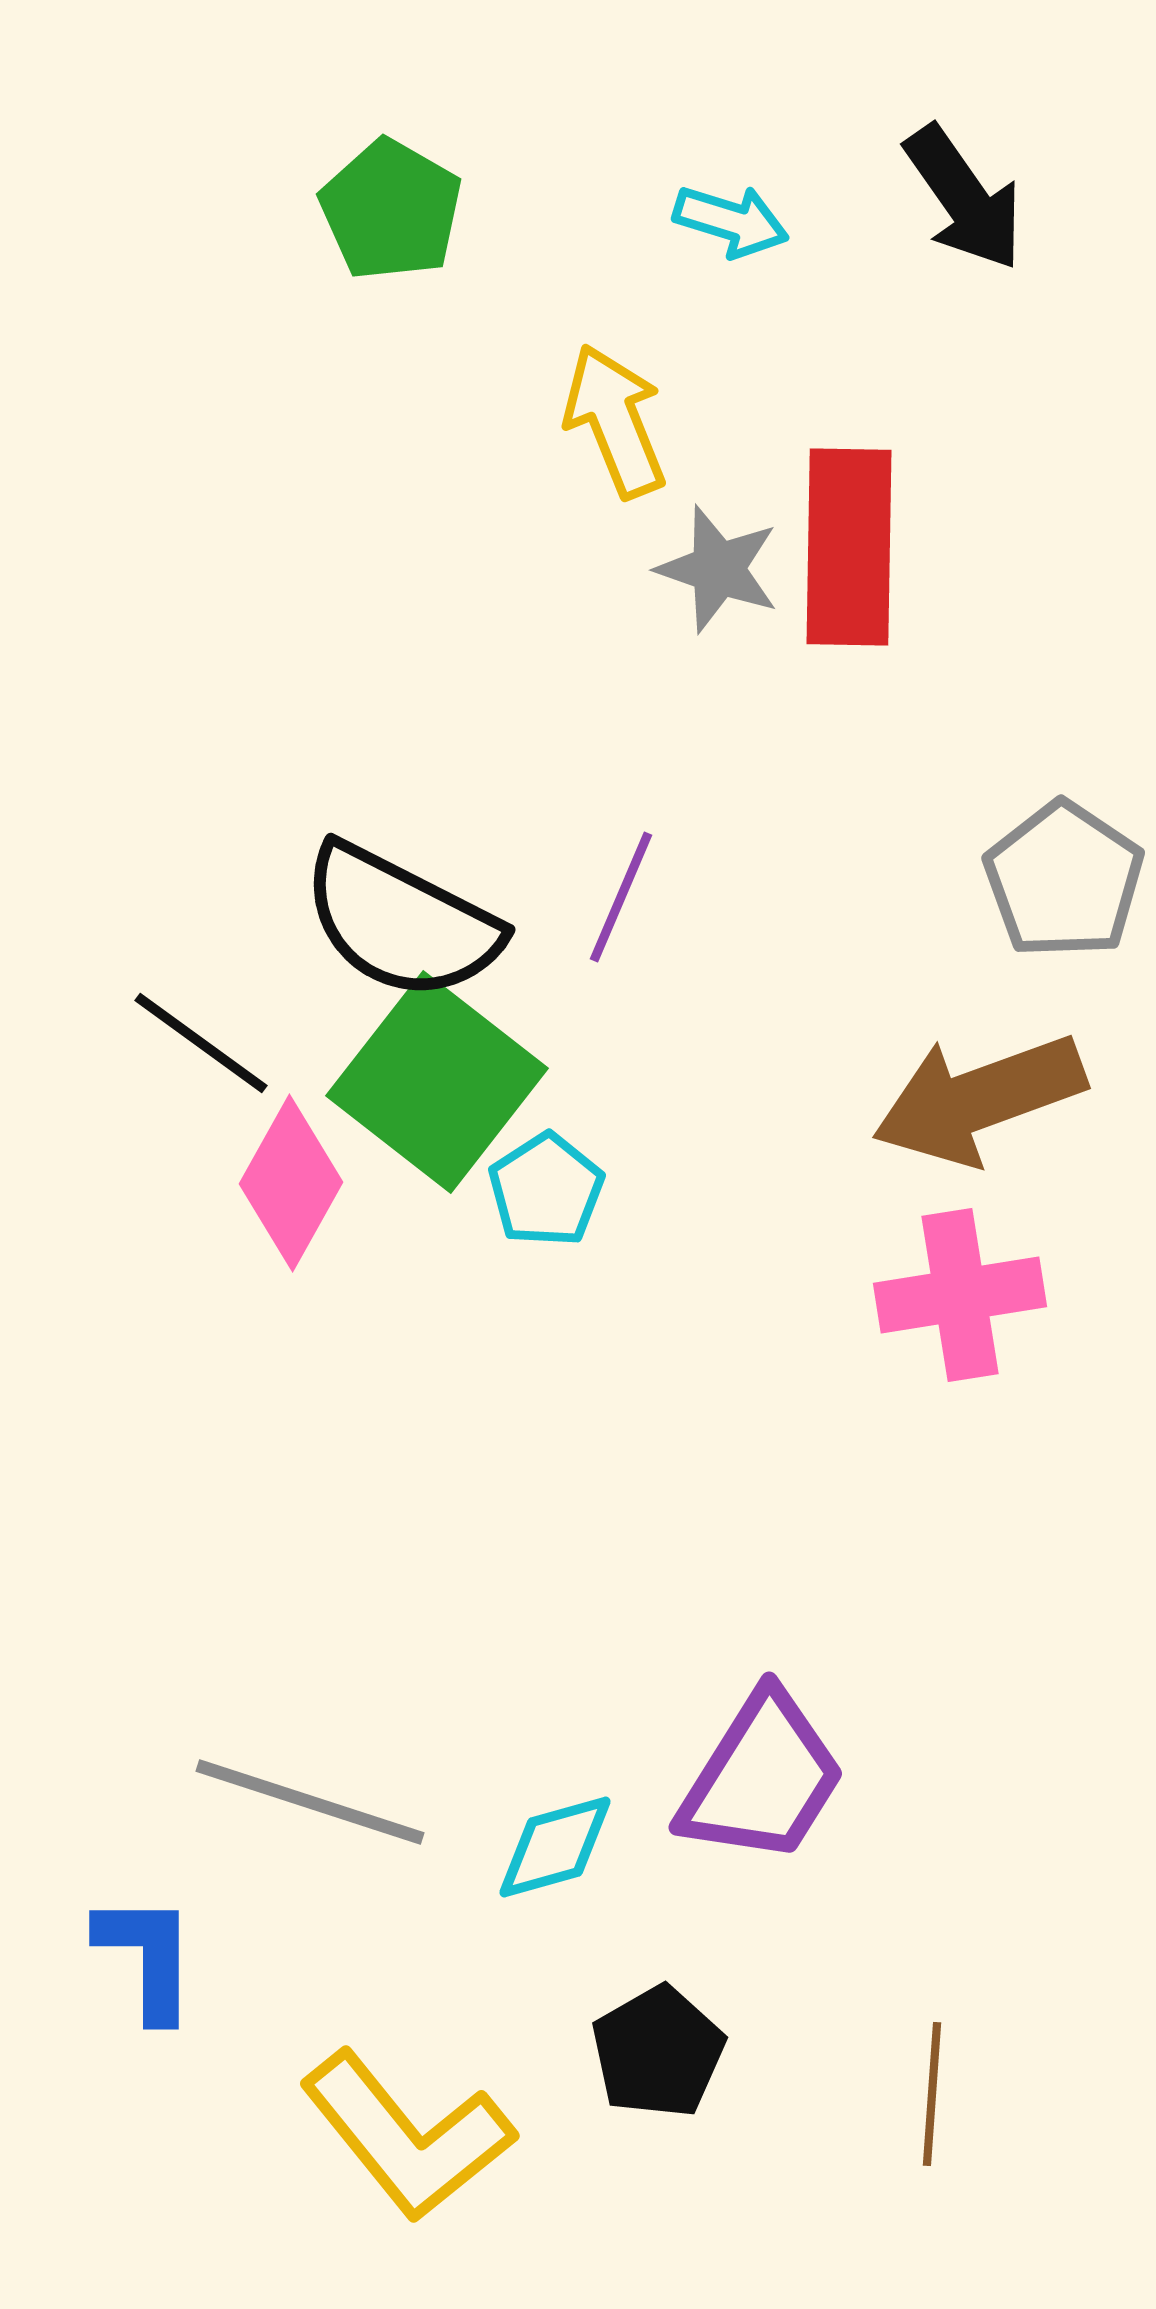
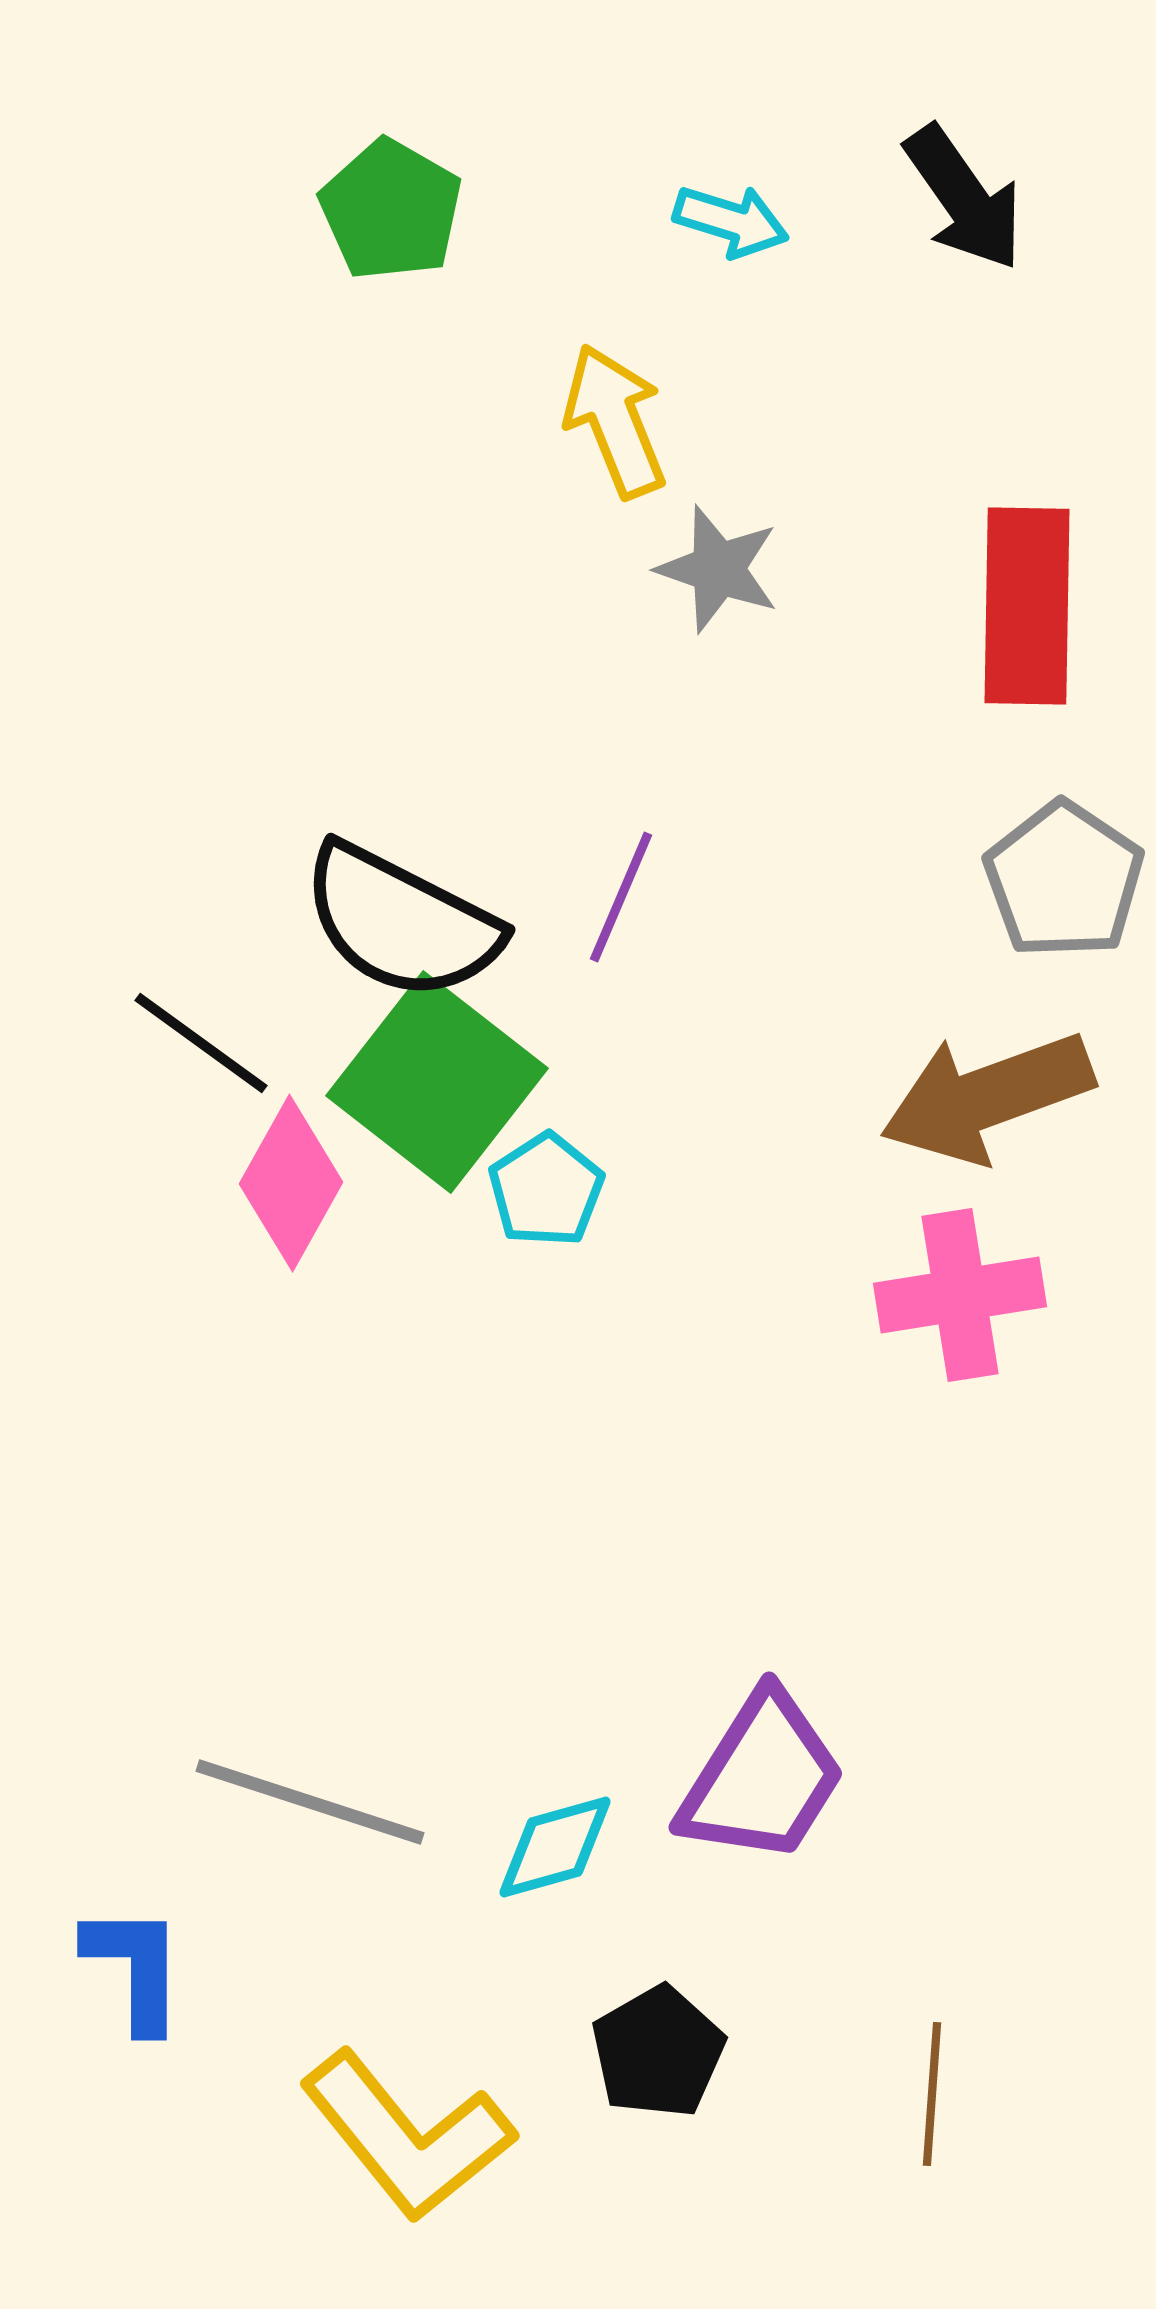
red rectangle: moved 178 px right, 59 px down
brown arrow: moved 8 px right, 2 px up
blue L-shape: moved 12 px left, 11 px down
